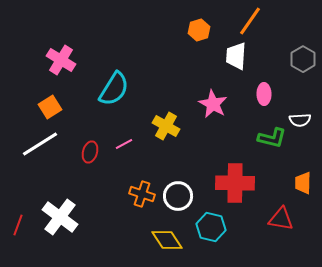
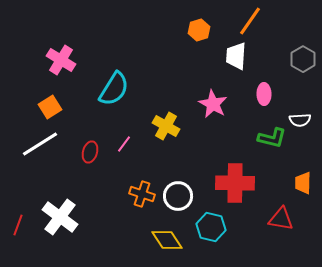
pink line: rotated 24 degrees counterclockwise
